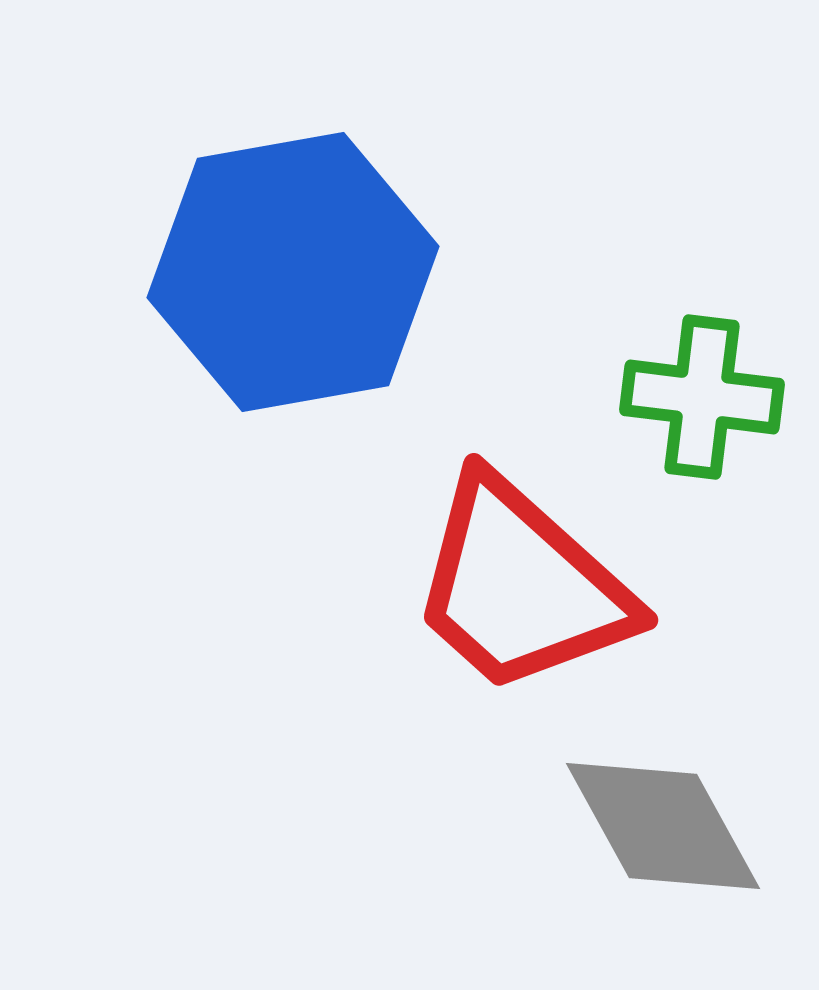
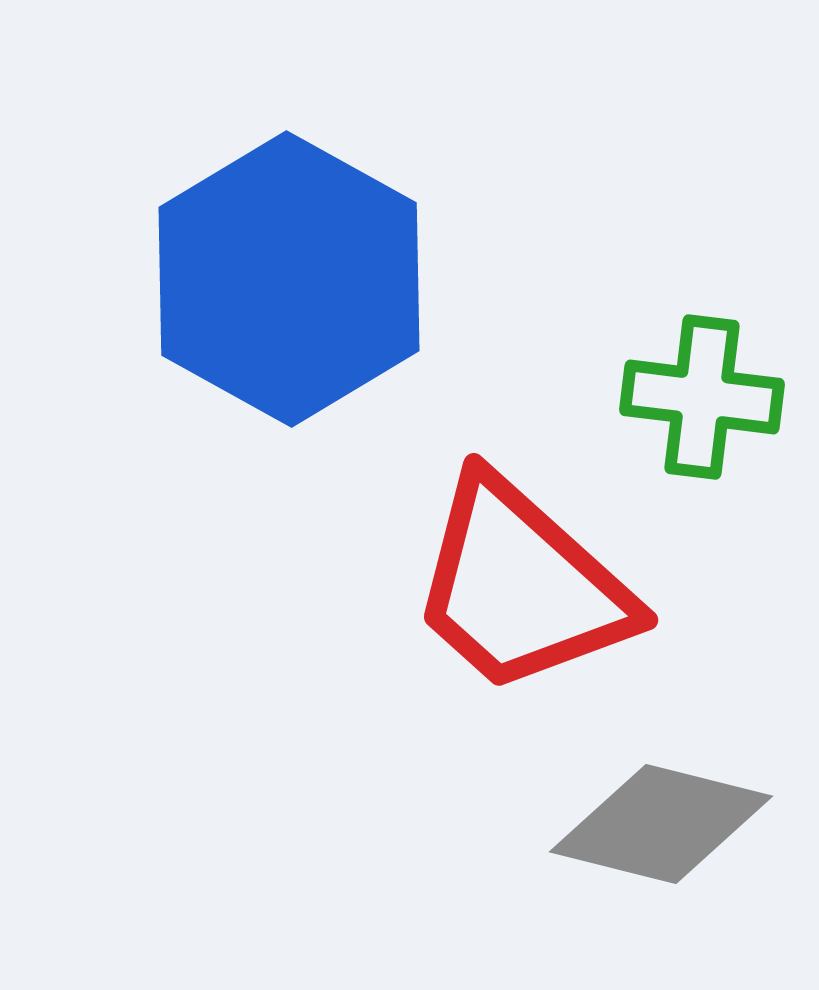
blue hexagon: moved 4 px left, 7 px down; rotated 21 degrees counterclockwise
gray diamond: moved 2 px left, 2 px up; rotated 47 degrees counterclockwise
